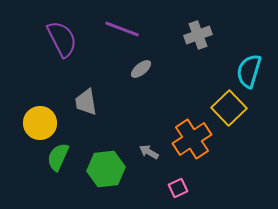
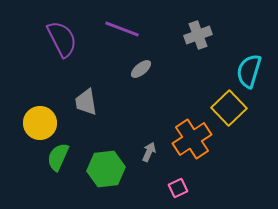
gray arrow: rotated 84 degrees clockwise
